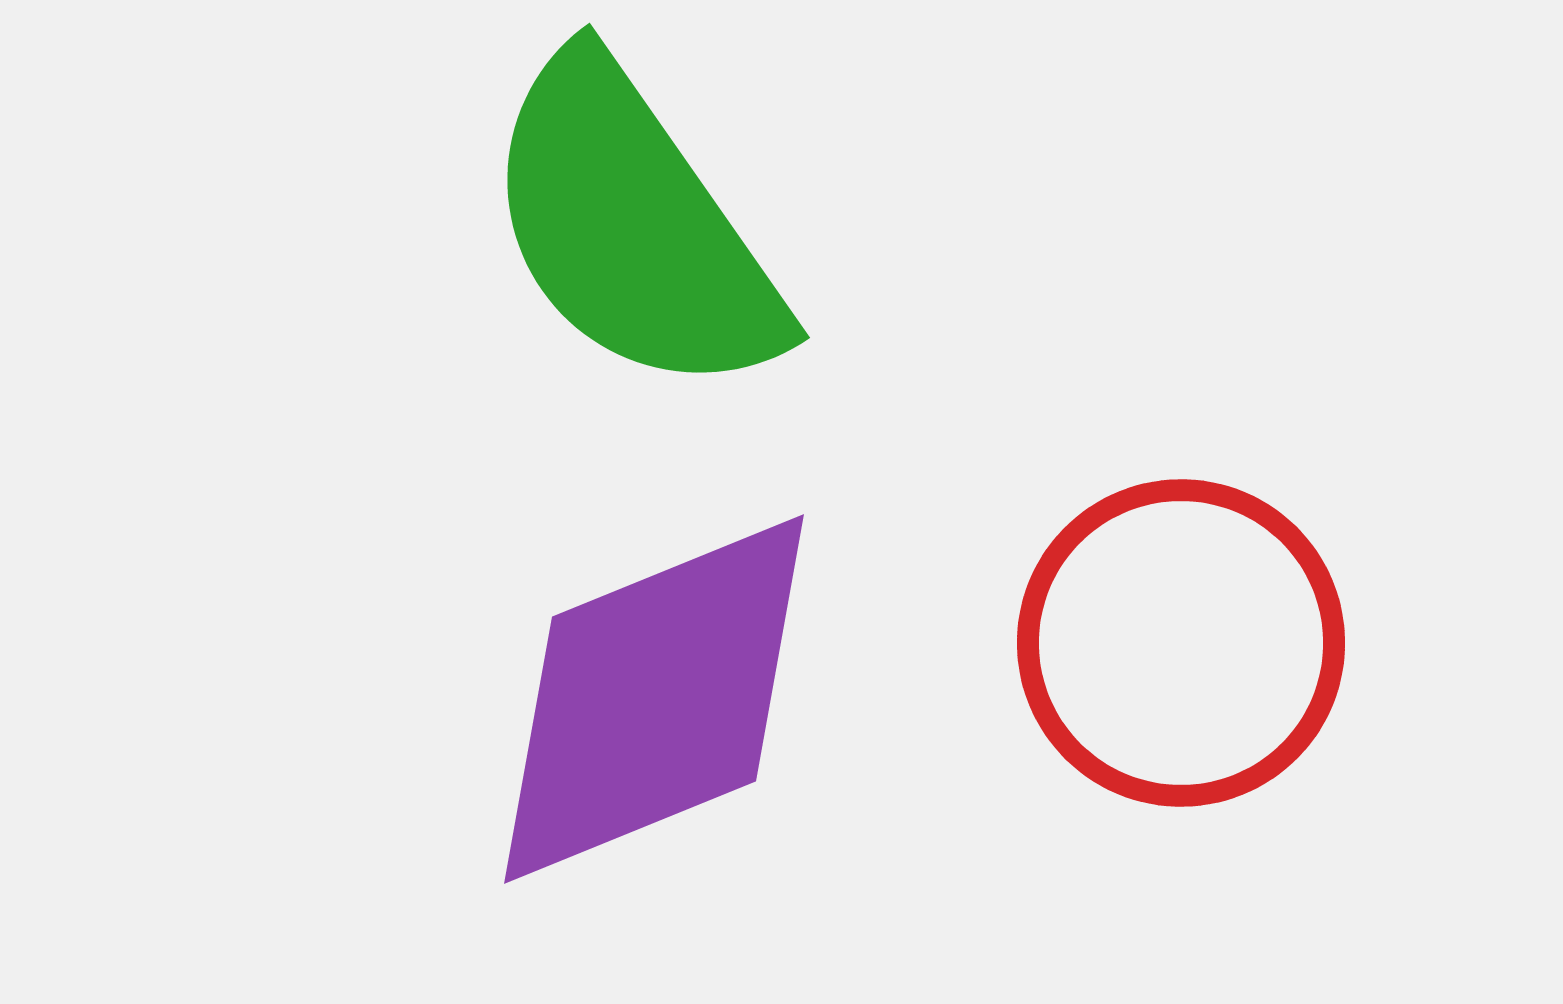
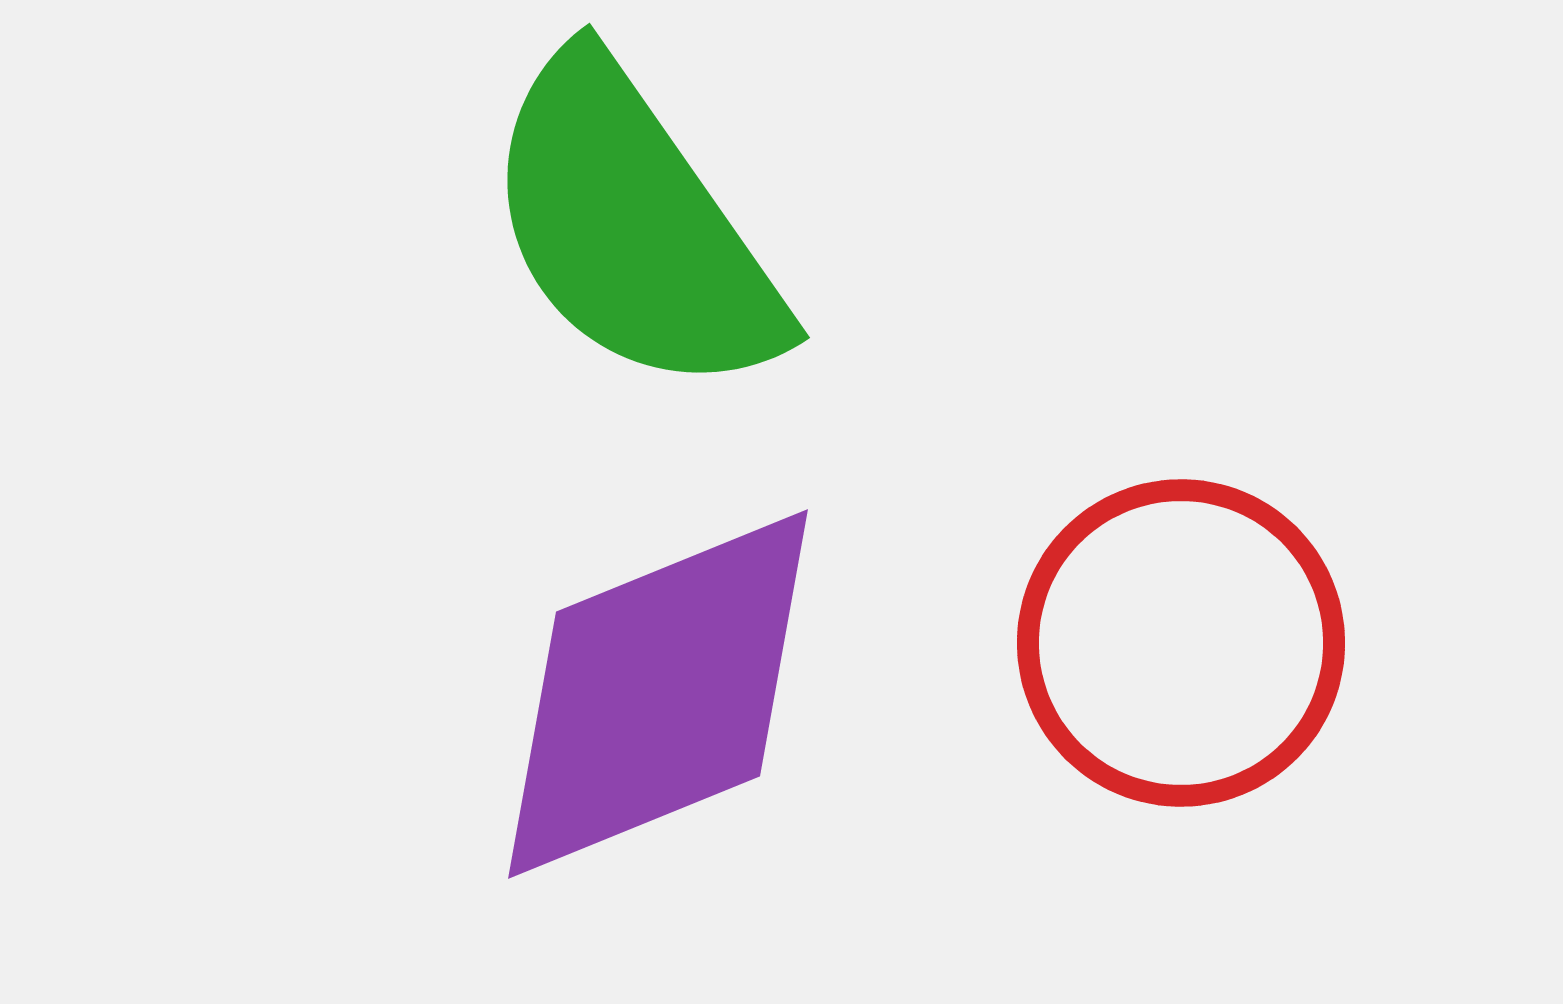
purple diamond: moved 4 px right, 5 px up
